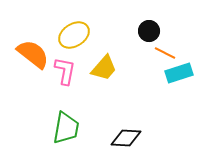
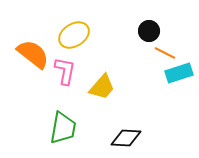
yellow trapezoid: moved 2 px left, 19 px down
green trapezoid: moved 3 px left
